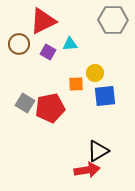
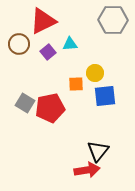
purple square: rotated 21 degrees clockwise
black triangle: rotated 20 degrees counterclockwise
